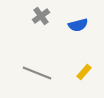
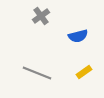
blue semicircle: moved 11 px down
yellow rectangle: rotated 14 degrees clockwise
